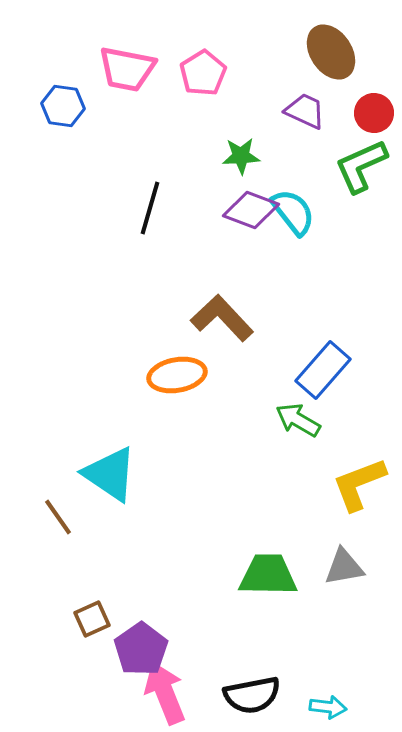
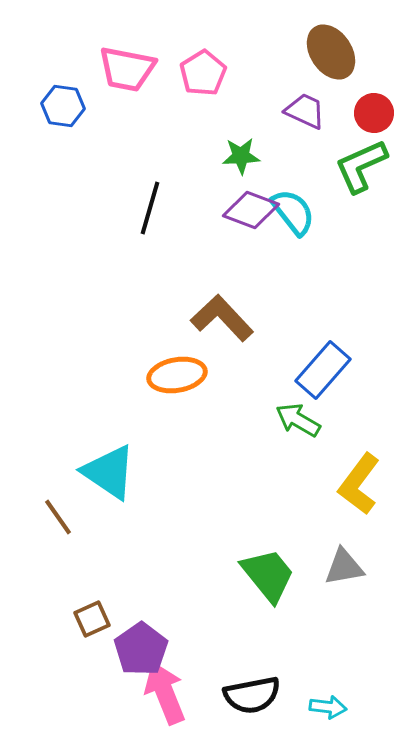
cyan triangle: moved 1 px left, 2 px up
yellow L-shape: rotated 32 degrees counterclockwise
green trapezoid: rotated 50 degrees clockwise
